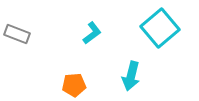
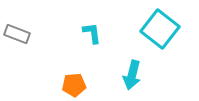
cyan square: moved 1 px down; rotated 12 degrees counterclockwise
cyan L-shape: rotated 60 degrees counterclockwise
cyan arrow: moved 1 px right, 1 px up
